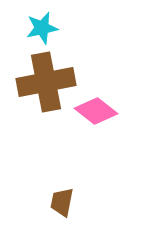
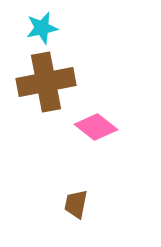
pink diamond: moved 16 px down
brown trapezoid: moved 14 px right, 2 px down
